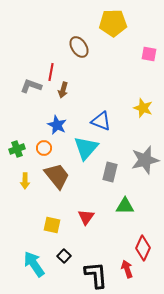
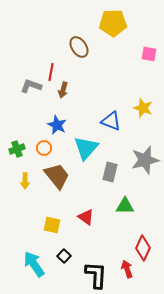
blue triangle: moved 10 px right
red triangle: rotated 30 degrees counterclockwise
black L-shape: rotated 8 degrees clockwise
